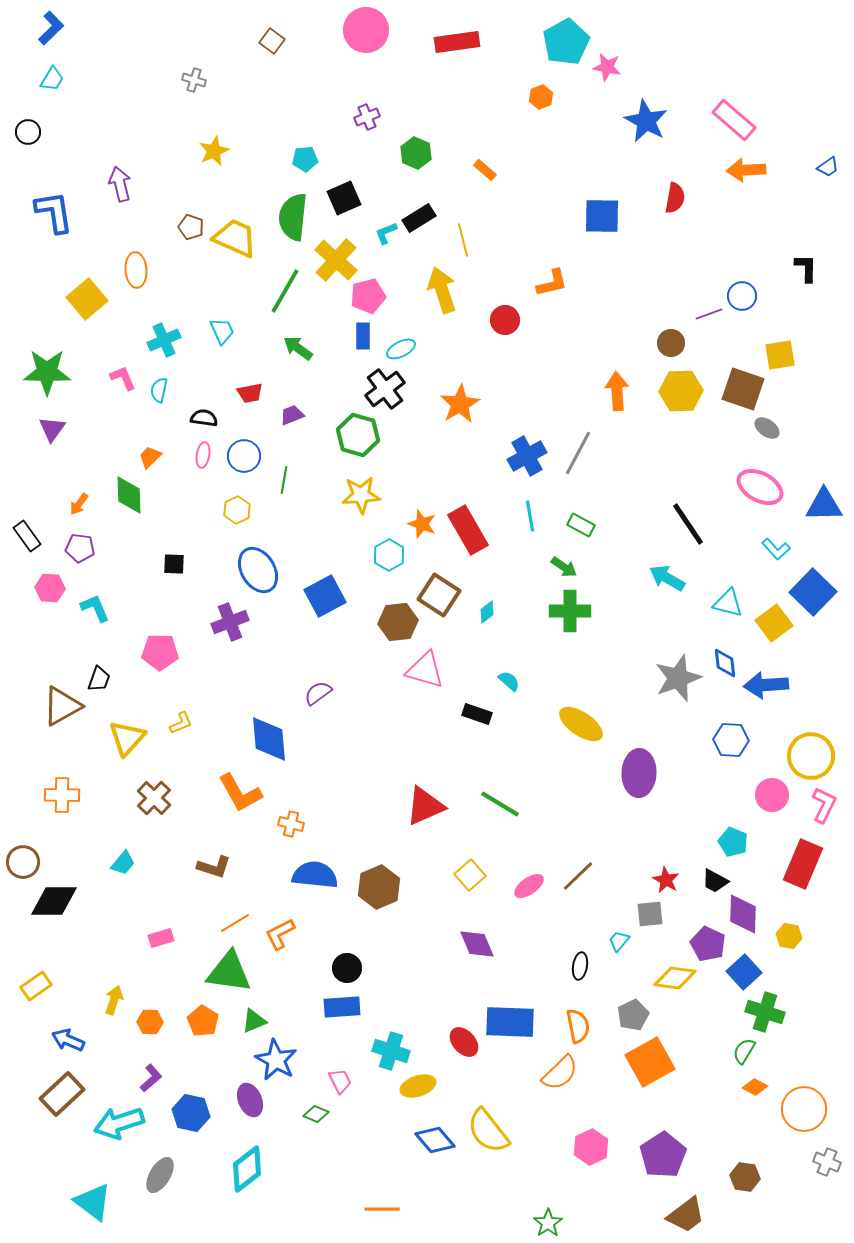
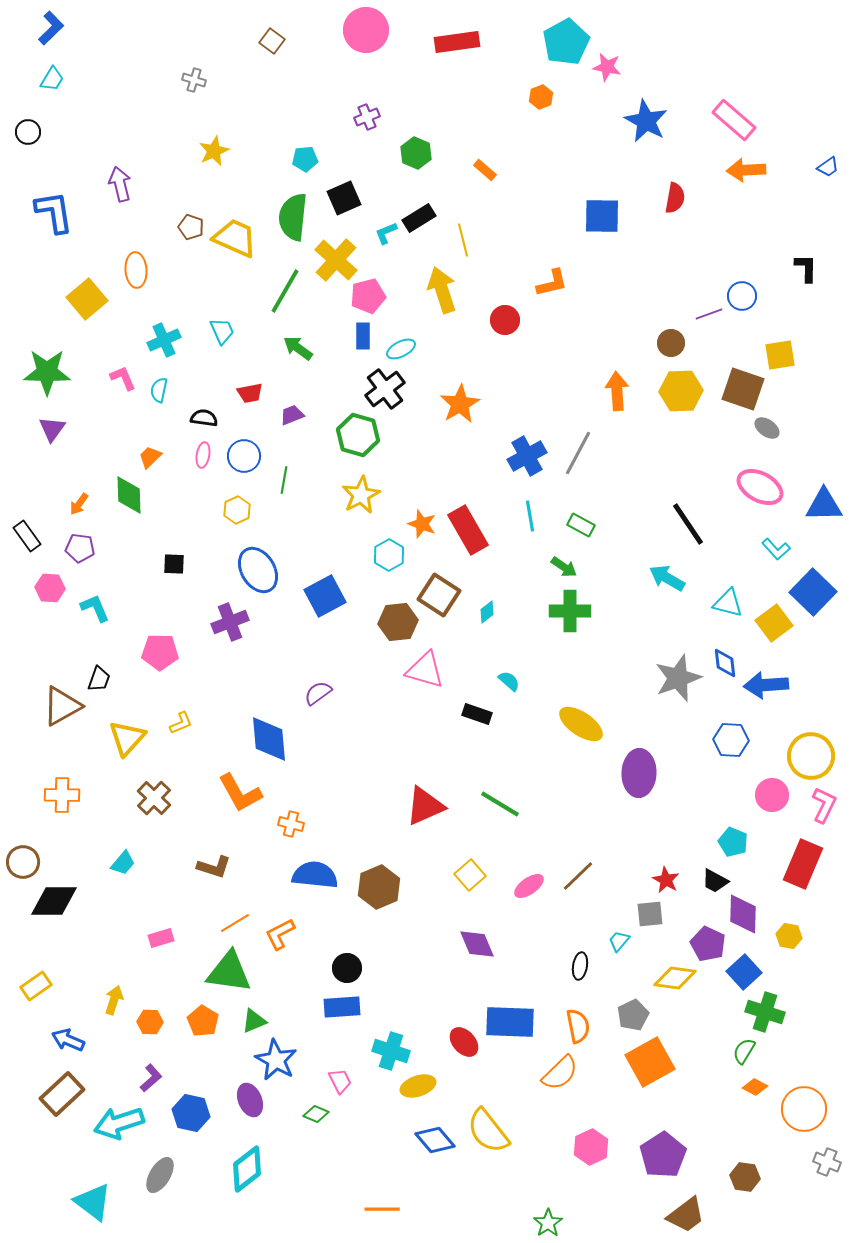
yellow star at (361, 495): rotated 24 degrees counterclockwise
